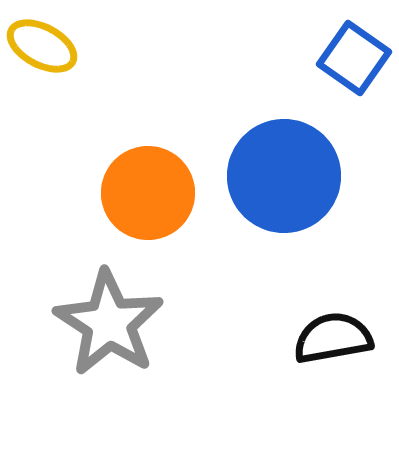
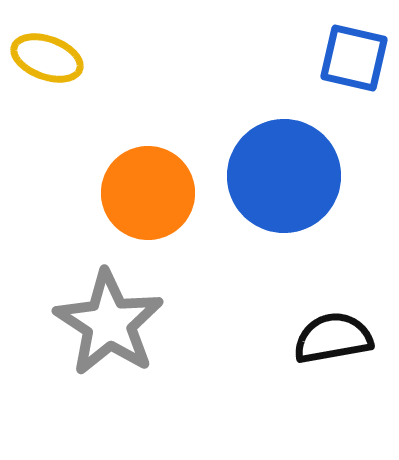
yellow ellipse: moved 5 px right, 12 px down; rotated 8 degrees counterclockwise
blue square: rotated 22 degrees counterclockwise
